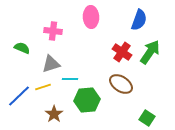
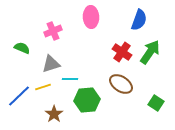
pink cross: rotated 30 degrees counterclockwise
green square: moved 9 px right, 15 px up
